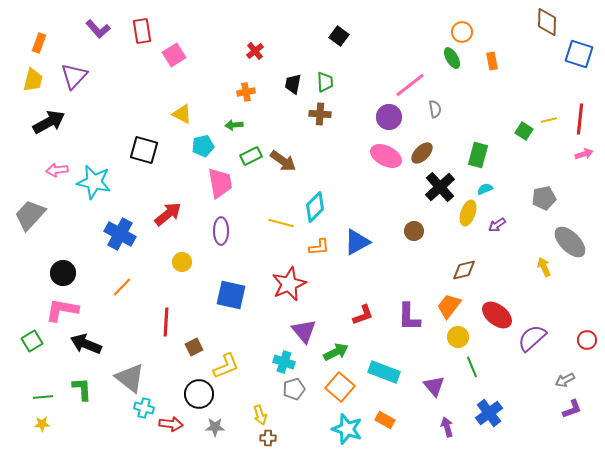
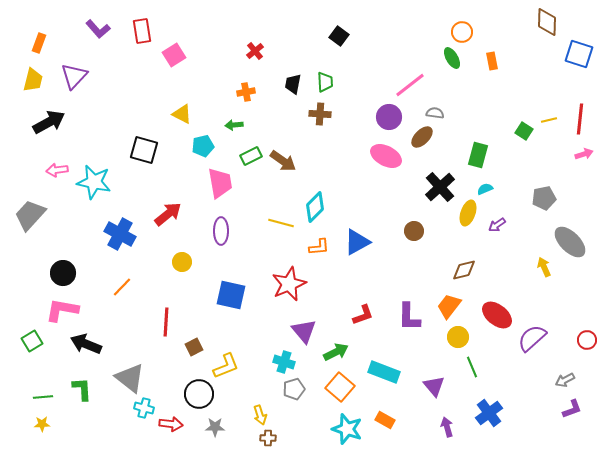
gray semicircle at (435, 109): moved 4 px down; rotated 72 degrees counterclockwise
brown ellipse at (422, 153): moved 16 px up
